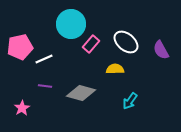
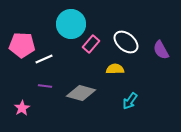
pink pentagon: moved 2 px right, 2 px up; rotated 15 degrees clockwise
